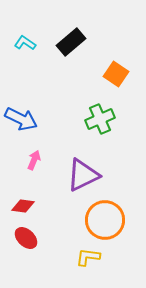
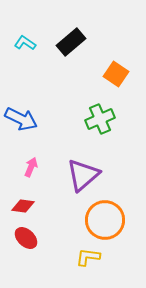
pink arrow: moved 3 px left, 7 px down
purple triangle: rotated 15 degrees counterclockwise
